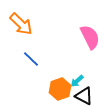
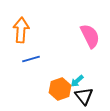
orange arrow: moved 6 px down; rotated 130 degrees counterclockwise
pink semicircle: moved 1 px up
blue line: rotated 60 degrees counterclockwise
black triangle: rotated 24 degrees clockwise
